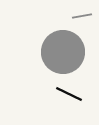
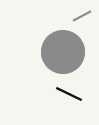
gray line: rotated 18 degrees counterclockwise
